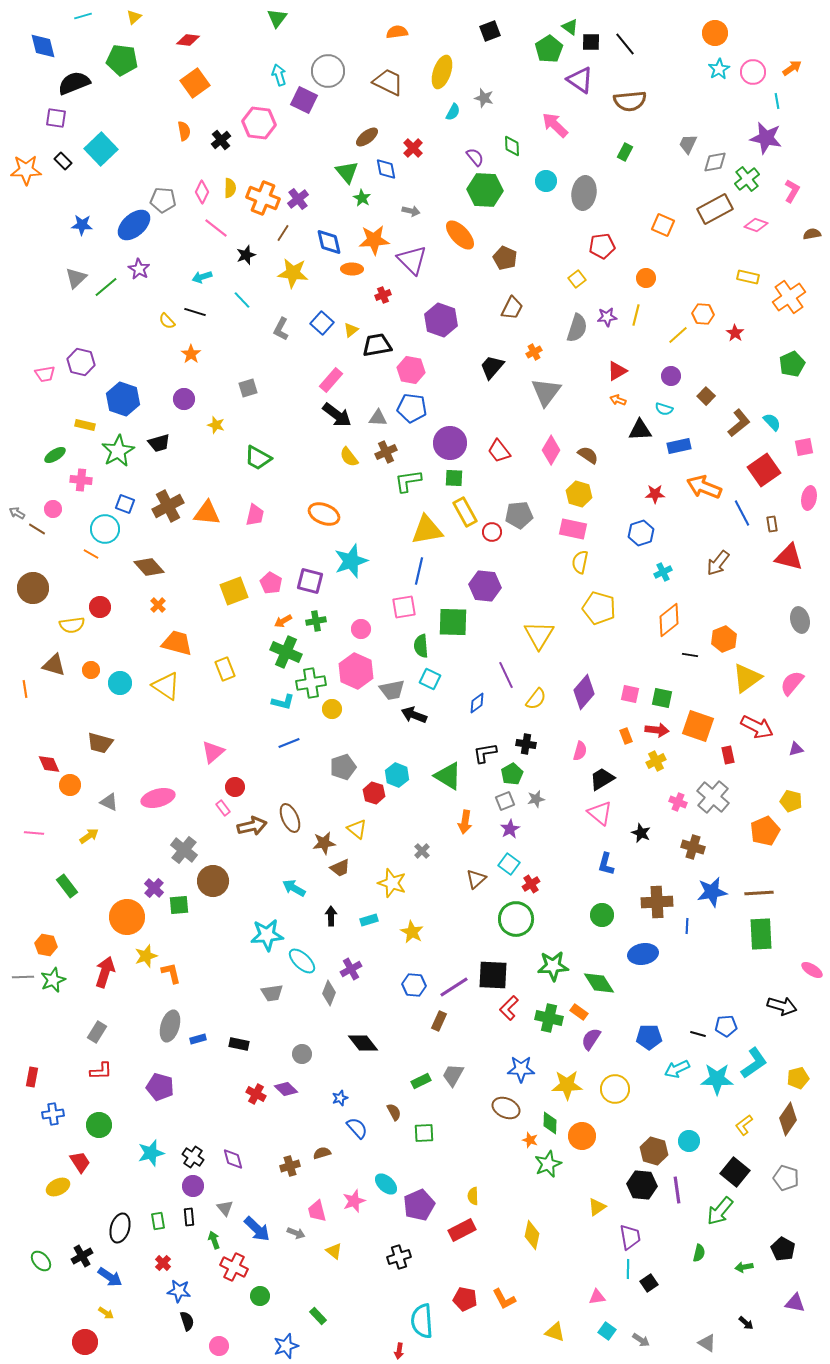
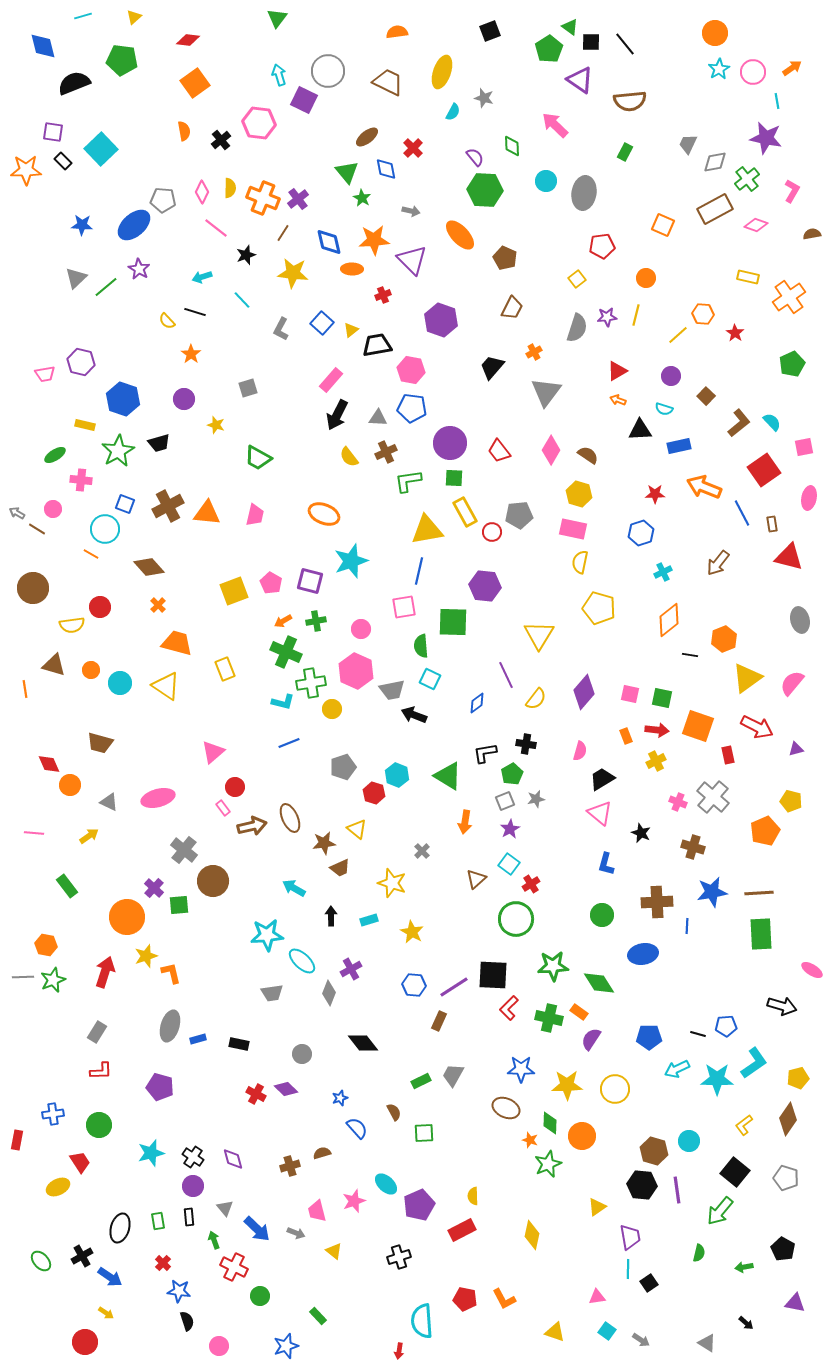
purple square at (56, 118): moved 3 px left, 14 px down
black arrow at (337, 415): rotated 80 degrees clockwise
red rectangle at (32, 1077): moved 15 px left, 63 px down
